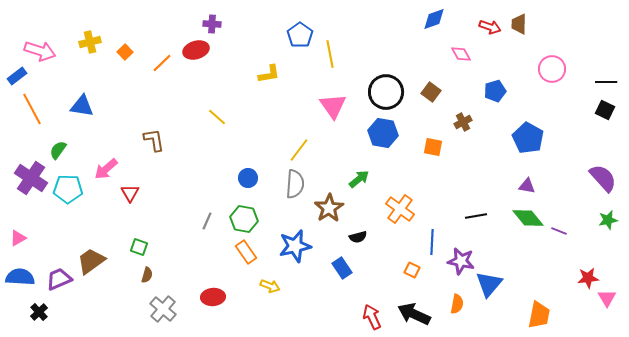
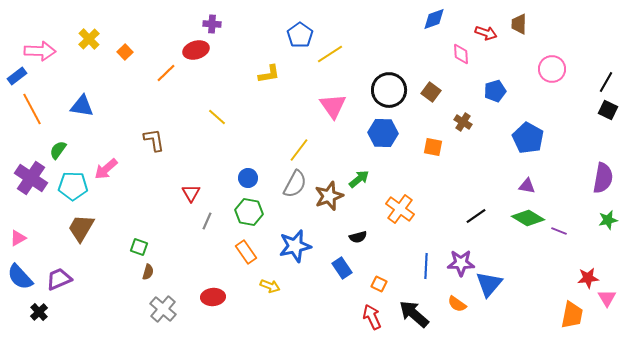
red arrow at (490, 27): moved 4 px left, 6 px down
yellow cross at (90, 42): moved 1 px left, 3 px up; rotated 30 degrees counterclockwise
pink arrow at (40, 51): rotated 16 degrees counterclockwise
yellow line at (330, 54): rotated 68 degrees clockwise
pink diamond at (461, 54): rotated 25 degrees clockwise
orange line at (162, 63): moved 4 px right, 10 px down
black line at (606, 82): rotated 60 degrees counterclockwise
black circle at (386, 92): moved 3 px right, 2 px up
black square at (605, 110): moved 3 px right
brown cross at (463, 122): rotated 30 degrees counterclockwise
blue hexagon at (383, 133): rotated 8 degrees counterclockwise
purple semicircle at (603, 178): rotated 52 degrees clockwise
gray semicircle at (295, 184): rotated 24 degrees clockwise
cyan pentagon at (68, 189): moved 5 px right, 3 px up
red triangle at (130, 193): moved 61 px right
brown star at (329, 208): moved 12 px up; rotated 12 degrees clockwise
black line at (476, 216): rotated 25 degrees counterclockwise
green diamond at (528, 218): rotated 20 degrees counterclockwise
green hexagon at (244, 219): moved 5 px right, 7 px up
blue line at (432, 242): moved 6 px left, 24 px down
brown trapezoid at (91, 261): moved 10 px left, 33 px up; rotated 24 degrees counterclockwise
purple star at (461, 261): moved 2 px down; rotated 12 degrees counterclockwise
orange square at (412, 270): moved 33 px left, 14 px down
brown semicircle at (147, 275): moved 1 px right, 3 px up
blue semicircle at (20, 277): rotated 136 degrees counterclockwise
orange semicircle at (457, 304): rotated 114 degrees clockwise
black arrow at (414, 314): rotated 16 degrees clockwise
orange trapezoid at (539, 315): moved 33 px right
